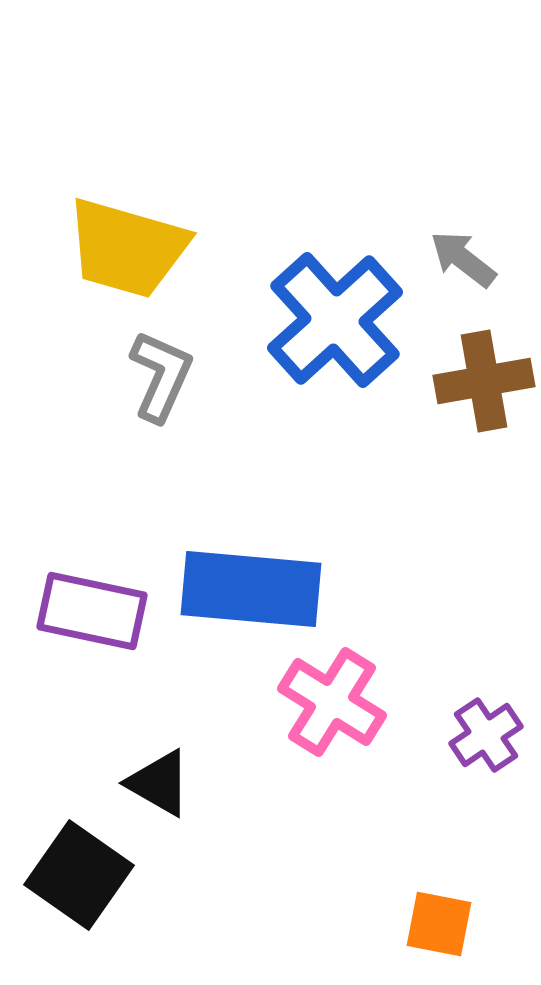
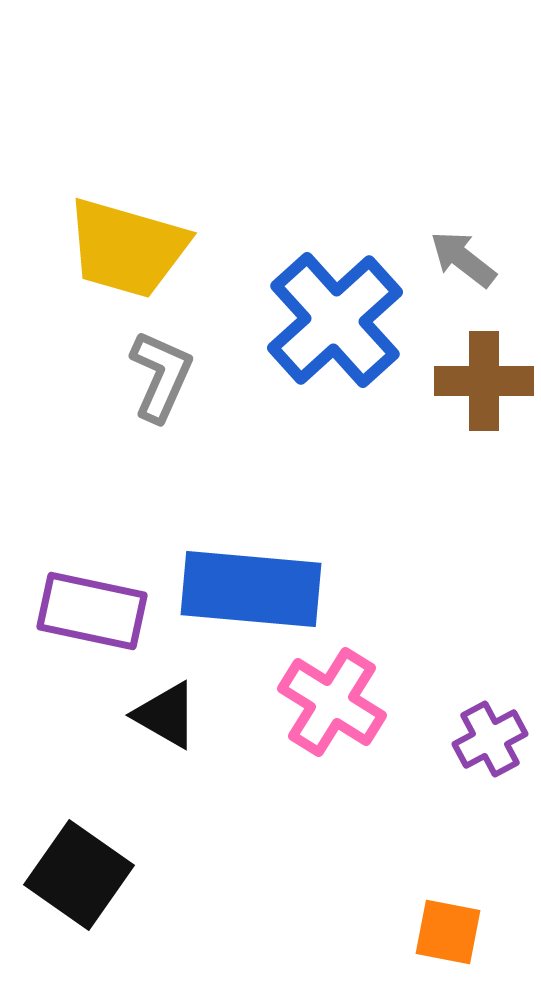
brown cross: rotated 10 degrees clockwise
purple cross: moved 4 px right, 4 px down; rotated 6 degrees clockwise
black triangle: moved 7 px right, 68 px up
orange square: moved 9 px right, 8 px down
